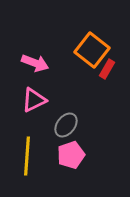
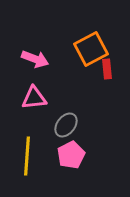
orange square: moved 1 px left, 1 px up; rotated 24 degrees clockwise
pink arrow: moved 4 px up
red rectangle: rotated 36 degrees counterclockwise
pink triangle: moved 2 px up; rotated 20 degrees clockwise
pink pentagon: rotated 8 degrees counterclockwise
